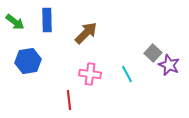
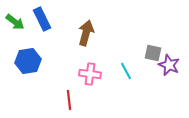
blue rectangle: moved 5 px left, 1 px up; rotated 25 degrees counterclockwise
brown arrow: rotated 30 degrees counterclockwise
gray square: rotated 30 degrees counterclockwise
cyan line: moved 1 px left, 3 px up
